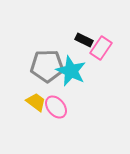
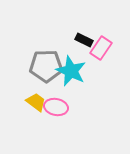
gray pentagon: moved 1 px left
pink ellipse: rotated 40 degrees counterclockwise
